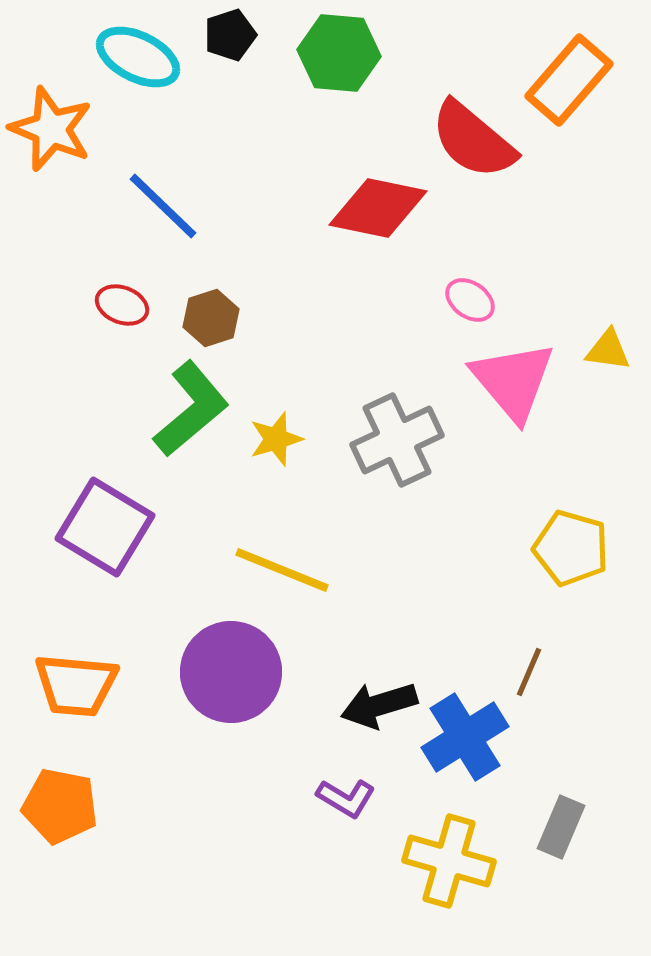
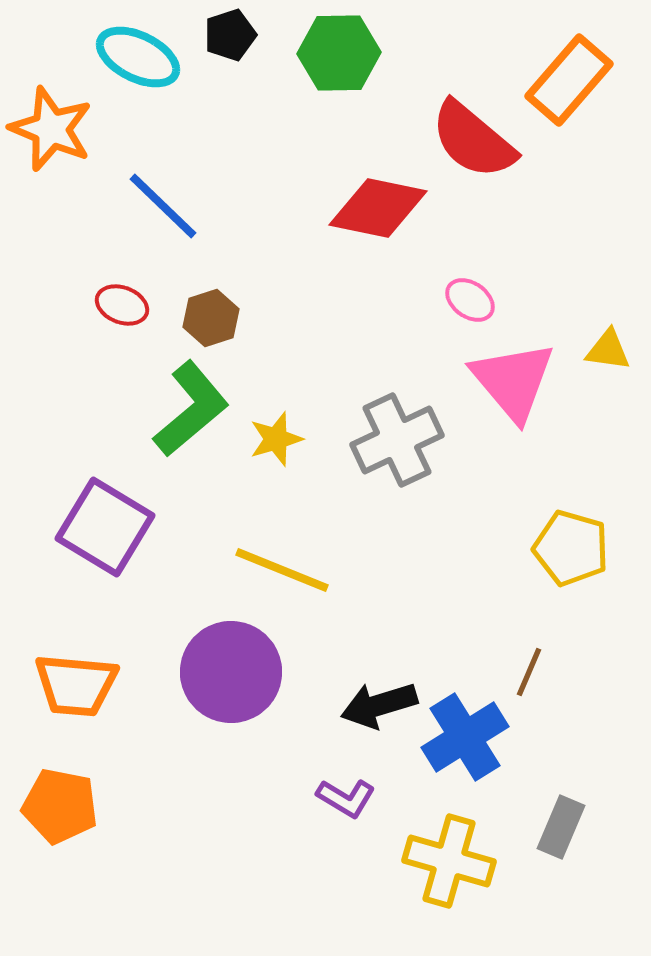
green hexagon: rotated 6 degrees counterclockwise
